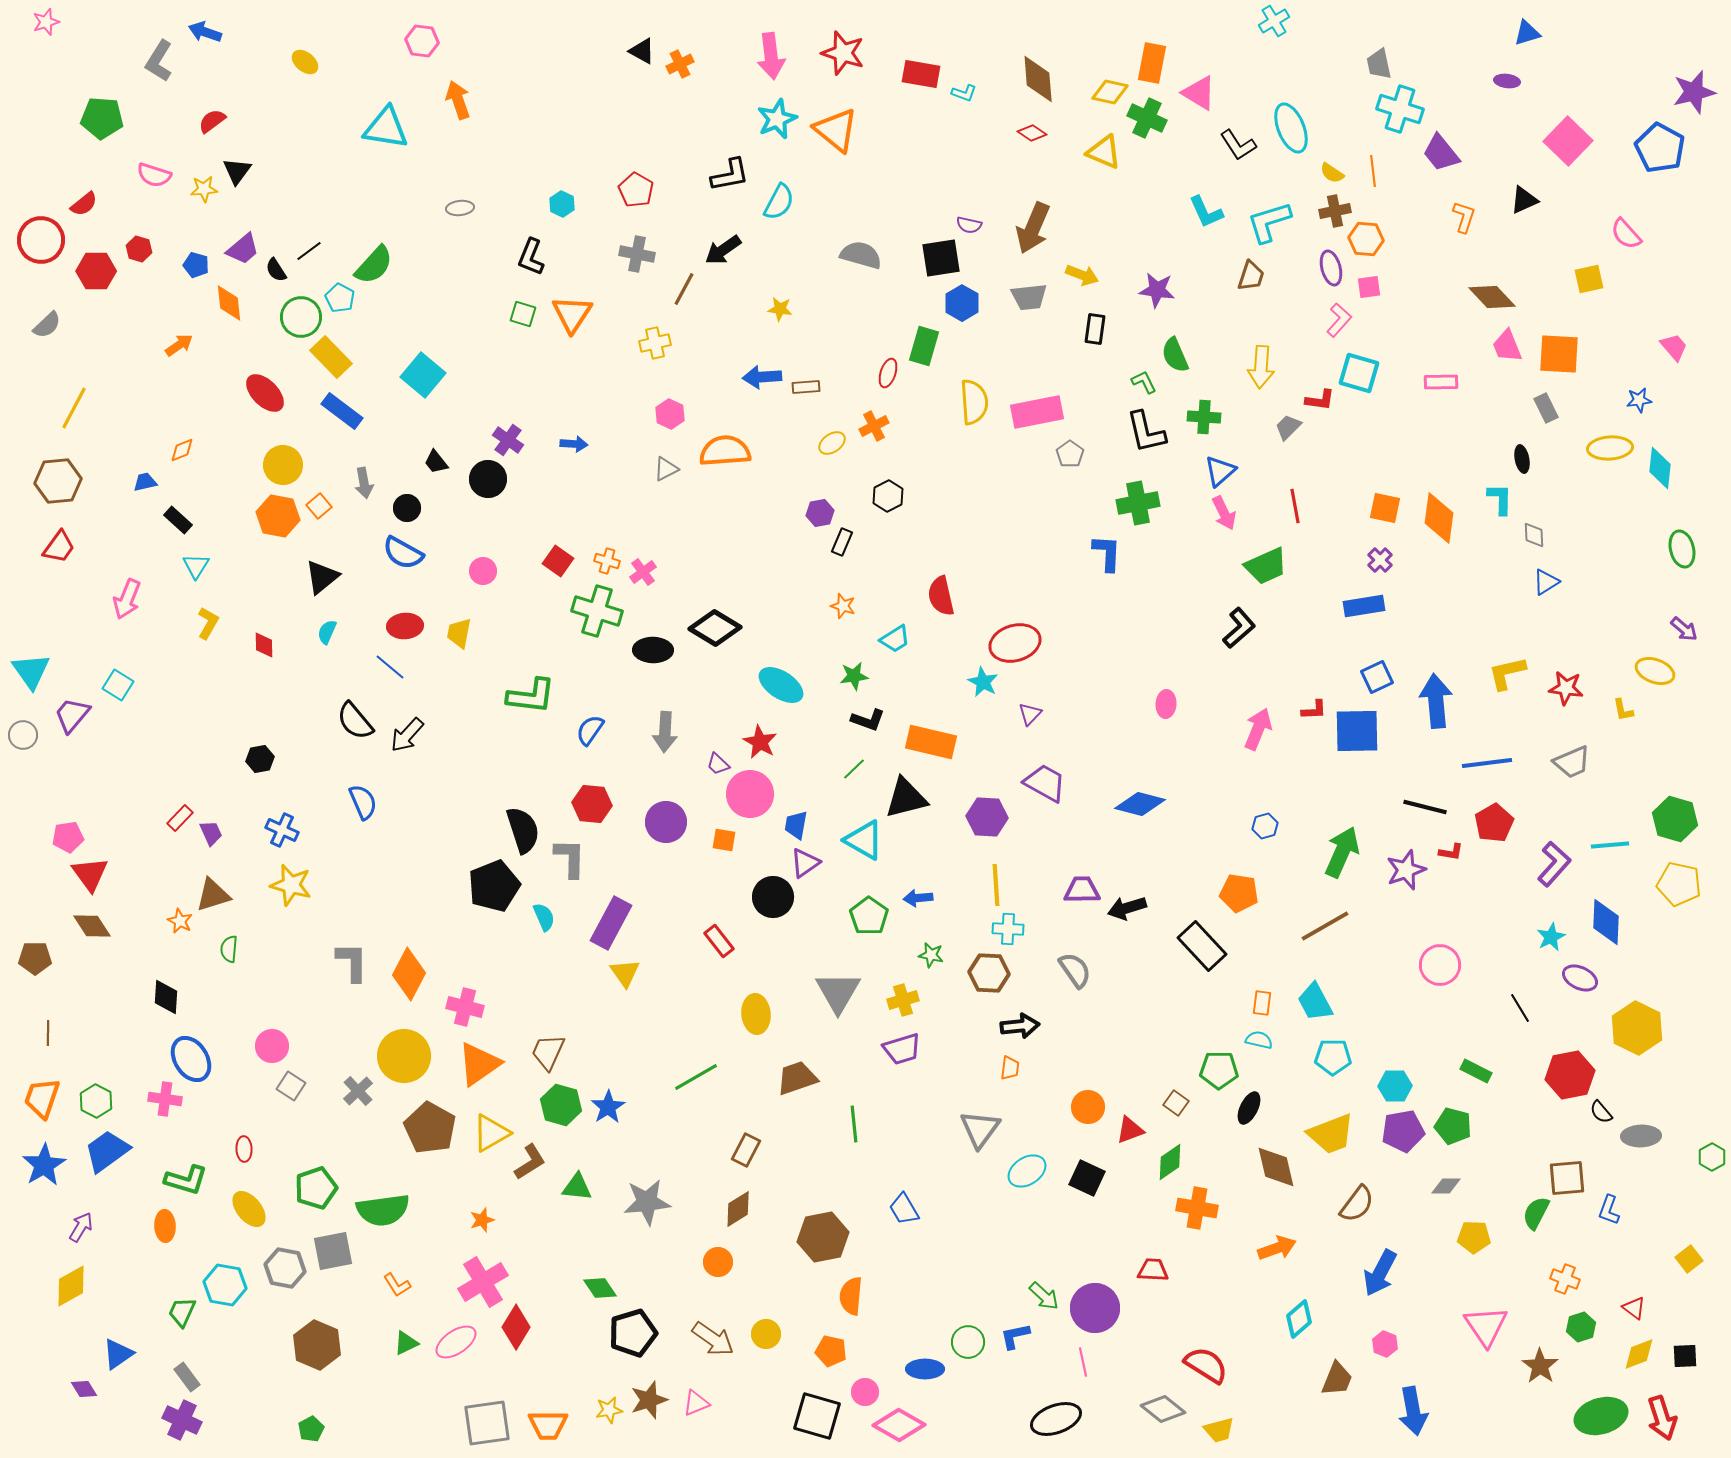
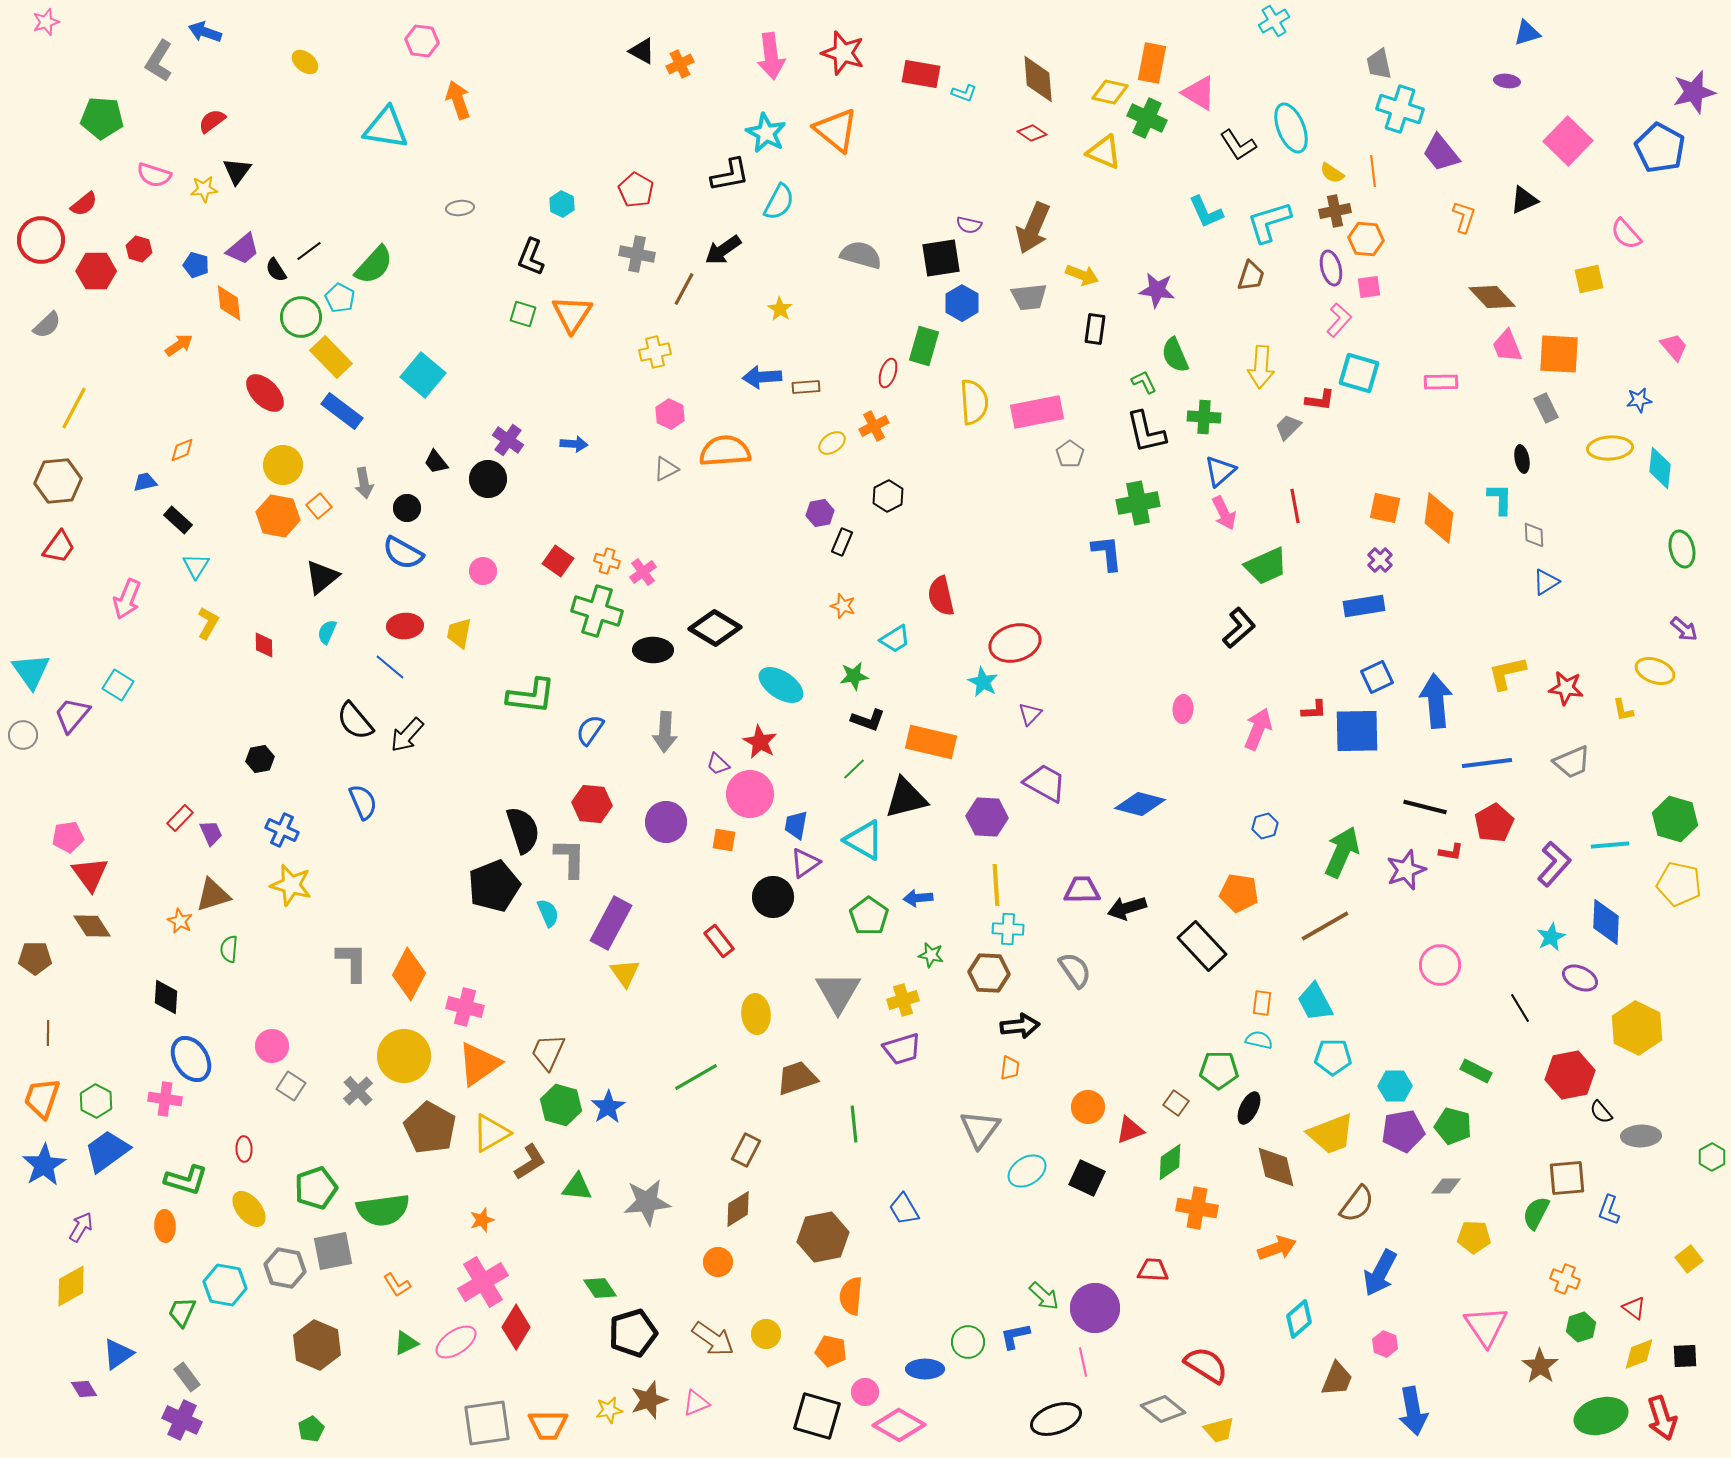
cyan star at (777, 119): moved 11 px left, 14 px down; rotated 21 degrees counterclockwise
yellow star at (780, 309): rotated 25 degrees clockwise
yellow cross at (655, 343): moved 9 px down
blue L-shape at (1107, 553): rotated 9 degrees counterclockwise
pink ellipse at (1166, 704): moved 17 px right, 5 px down
cyan semicircle at (544, 917): moved 4 px right, 4 px up
